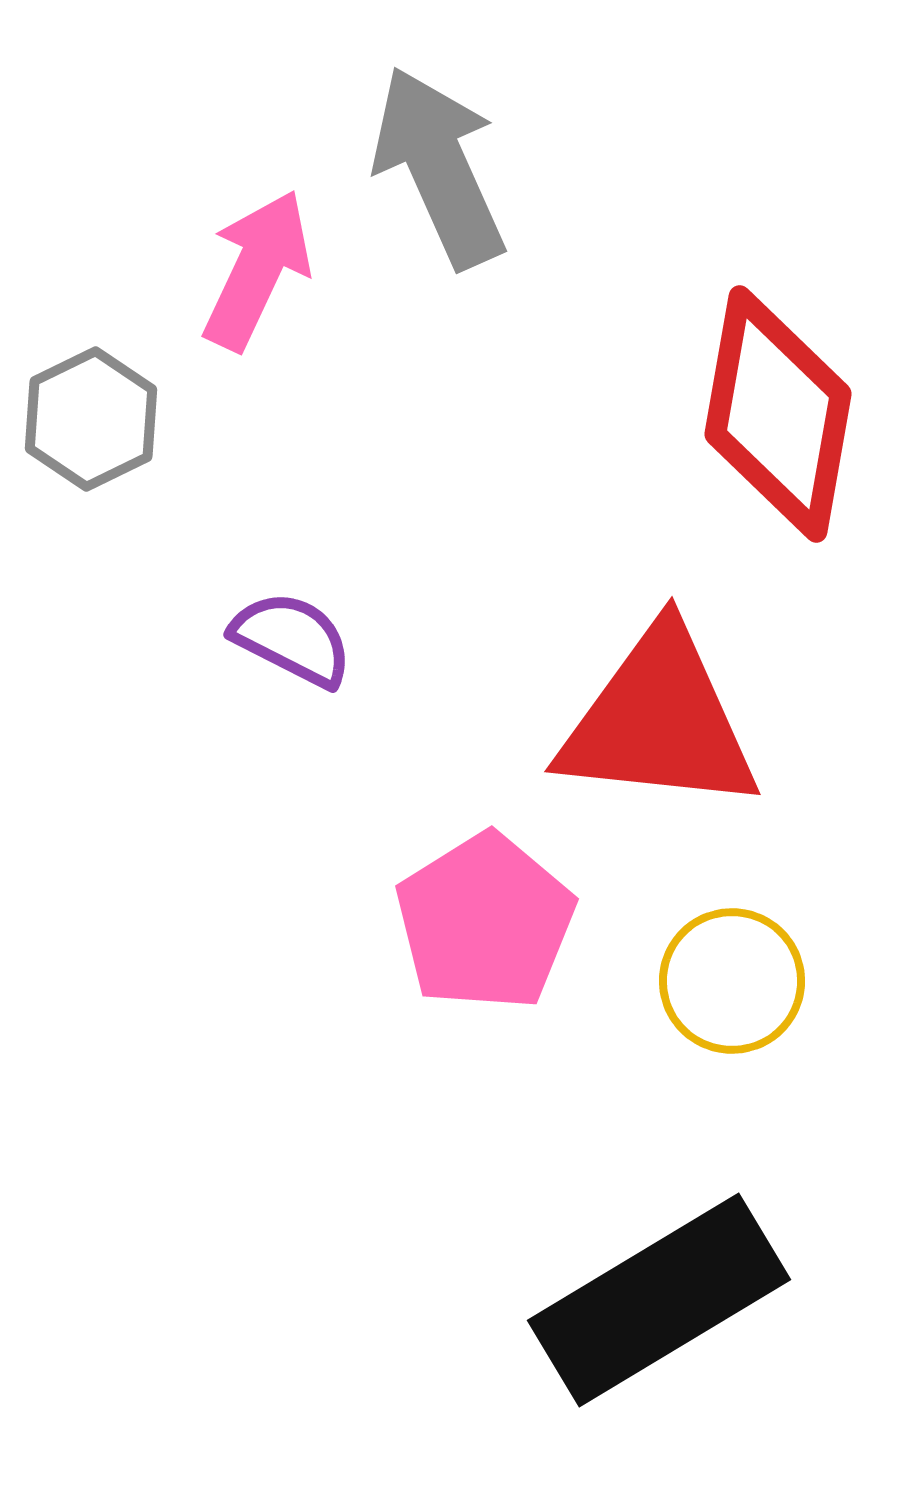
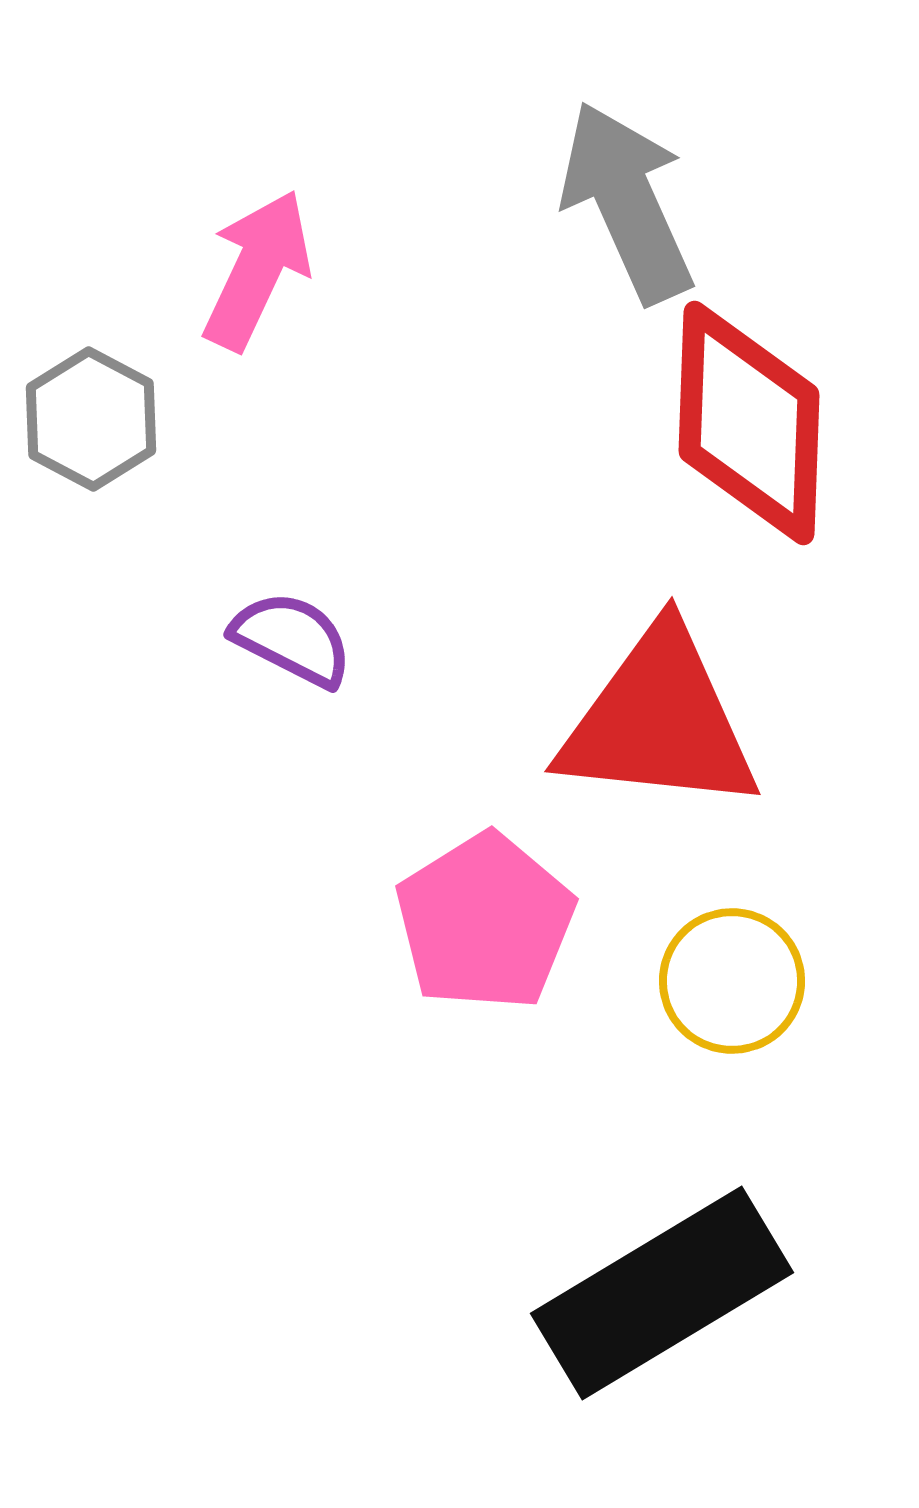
gray arrow: moved 188 px right, 35 px down
red diamond: moved 29 px left, 9 px down; rotated 8 degrees counterclockwise
gray hexagon: rotated 6 degrees counterclockwise
black rectangle: moved 3 px right, 7 px up
